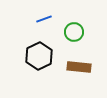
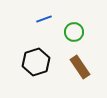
black hexagon: moved 3 px left, 6 px down; rotated 8 degrees clockwise
brown rectangle: moved 1 px right; rotated 50 degrees clockwise
